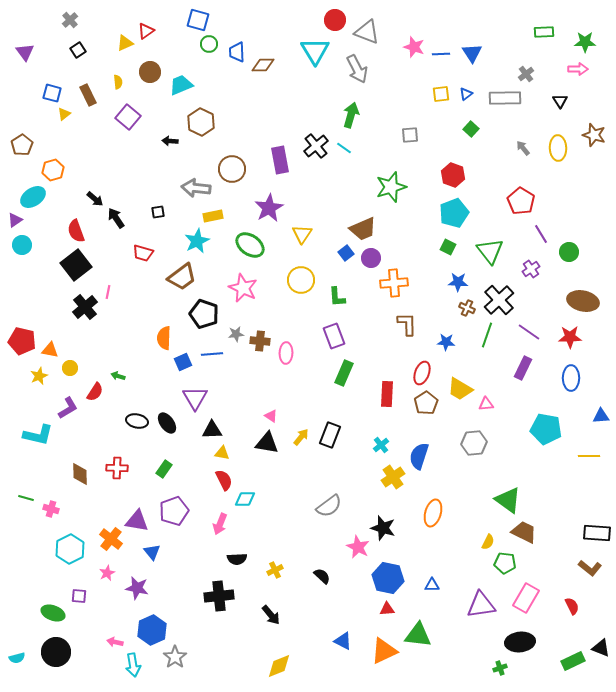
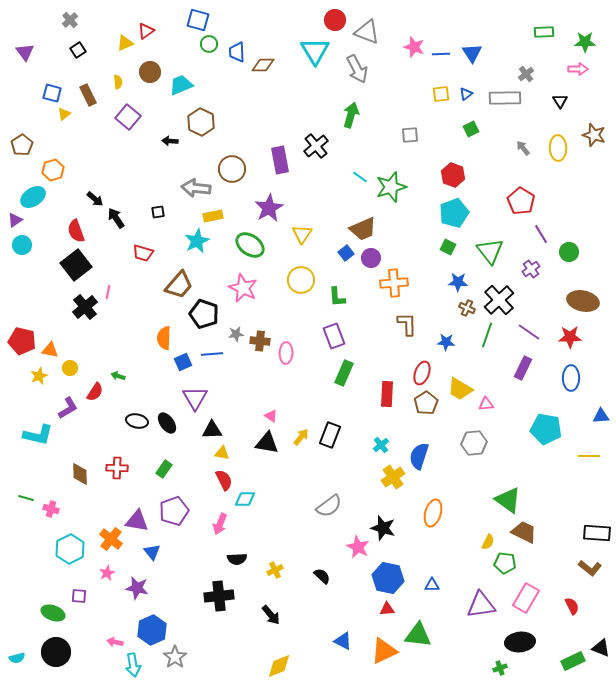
green square at (471, 129): rotated 21 degrees clockwise
cyan line at (344, 148): moved 16 px right, 29 px down
brown trapezoid at (182, 277): moved 3 px left, 8 px down; rotated 12 degrees counterclockwise
